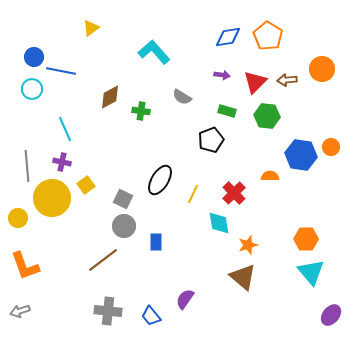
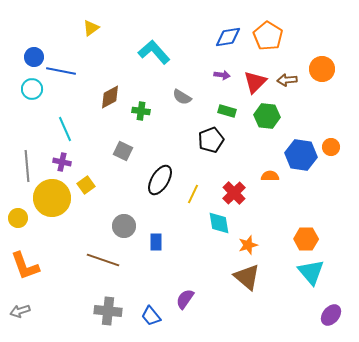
gray square at (123, 199): moved 48 px up
brown line at (103, 260): rotated 56 degrees clockwise
brown triangle at (243, 277): moved 4 px right
